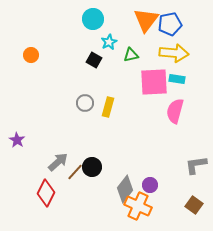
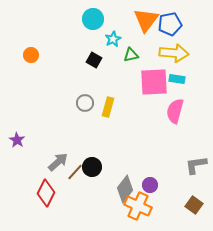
cyan star: moved 4 px right, 3 px up
